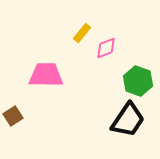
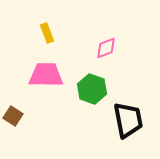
yellow rectangle: moved 35 px left; rotated 60 degrees counterclockwise
green hexagon: moved 46 px left, 8 px down
brown square: rotated 24 degrees counterclockwise
black trapezoid: rotated 45 degrees counterclockwise
